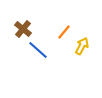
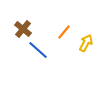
yellow arrow: moved 4 px right, 3 px up
